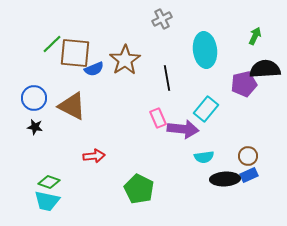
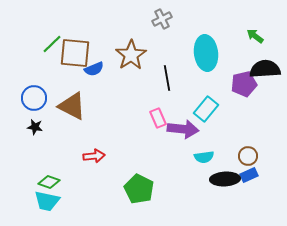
green arrow: rotated 78 degrees counterclockwise
cyan ellipse: moved 1 px right, 3 px down
brown star: moved 6 px right, 5 px up
